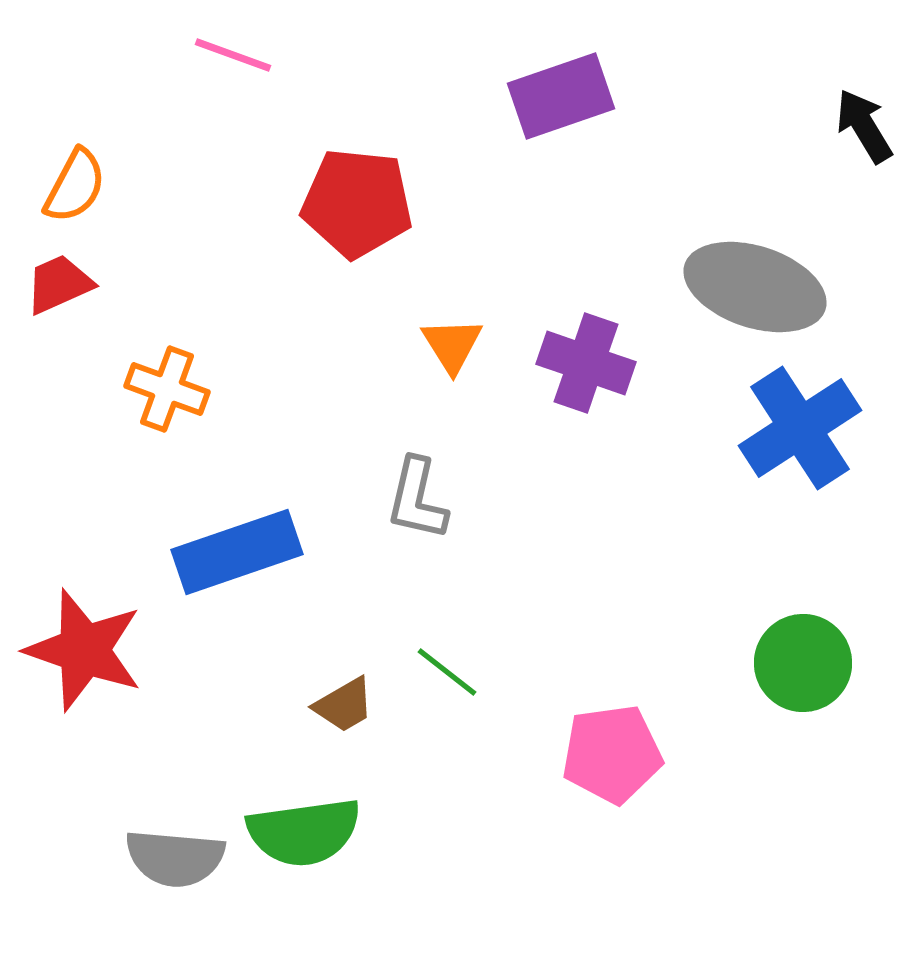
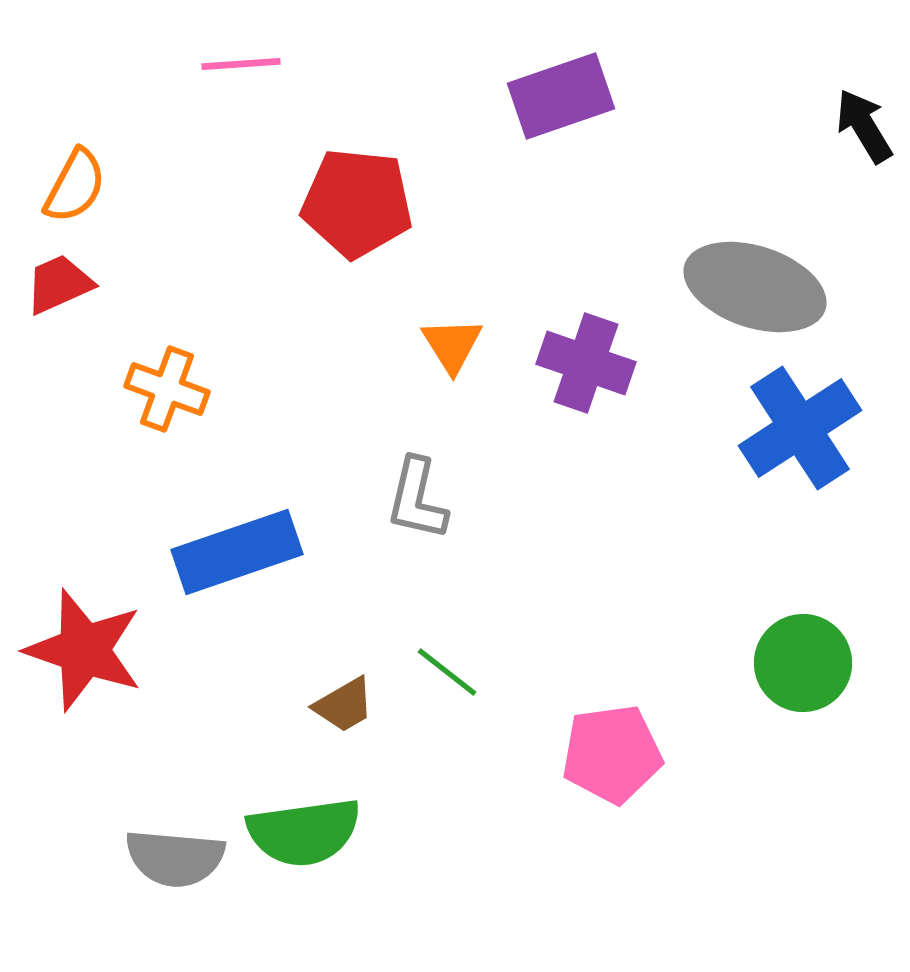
pink line: moved 8 px right, 9 px down; rotated 24 degrees counterclockwise
